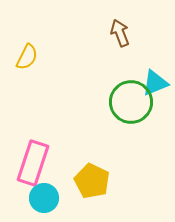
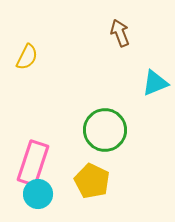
green circle: moved 26 px left, 28 px down
cyan circle: moved 6 px left, 4 px up
